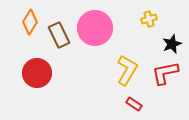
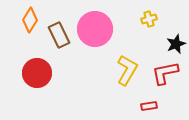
orange diamond: moved 2 px up
pink circle: moved 1 px down
black star: moved 4 px right
red rectangle: moved 15 px right, 2 px down; rotated 42 degrees counterclockwise
